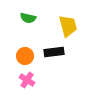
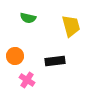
yellow trapezoid: moved 3 px right
black rectangle: moved 1 px right, 9 px down
orange circle: moved 10 px left
